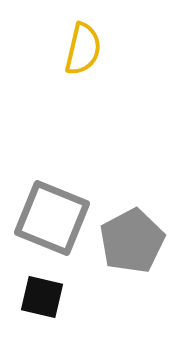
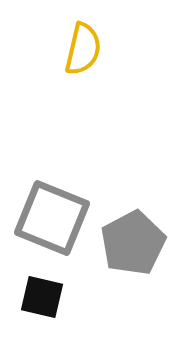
gray pentagon: moved 1 px right, 2 px down
